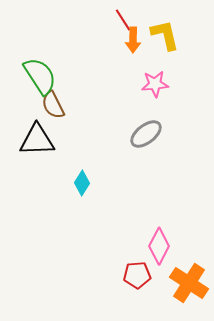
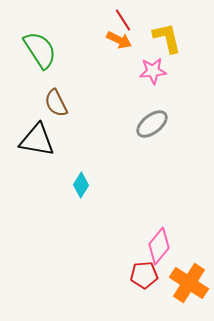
yellow L-shape: moved 2 px right, 3 px down
orange arrow: moved 14 px left; rotated 65 degrees counterclockwise
green semicircle: moved 26 px up
pink star: moved 2 px left, 13 px up
brown semicircle: moved 3 px right, 2 px up
gray ellipse: moved 6 px right, 10 px up
black triangle: rotated 12 degrees clockwise
cyan diamond: moved 1 px left, 2 px down
pink diamond: rotated 12 degrees clockwise
red pentagon: moved 7 px right
